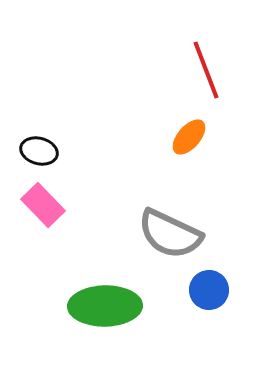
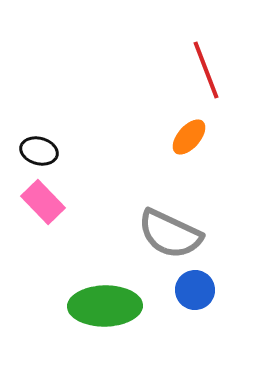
pink rectangle: moved 3 px up
blue circle: moved 14 px left
